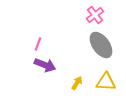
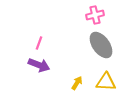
pink cross: rotated 24 degrees clockwise
pink line: moved 1 px right, 1 px up
purple arrow: moved 6 px left
